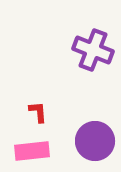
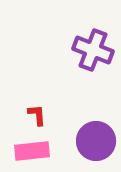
red L-shape: moved 1 px left, 3 px down
purple circle: moved 1 px right
